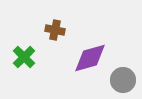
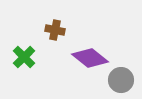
purple diamond: rotated 54 degrees clockwise
gray circle: moved 2 px left
